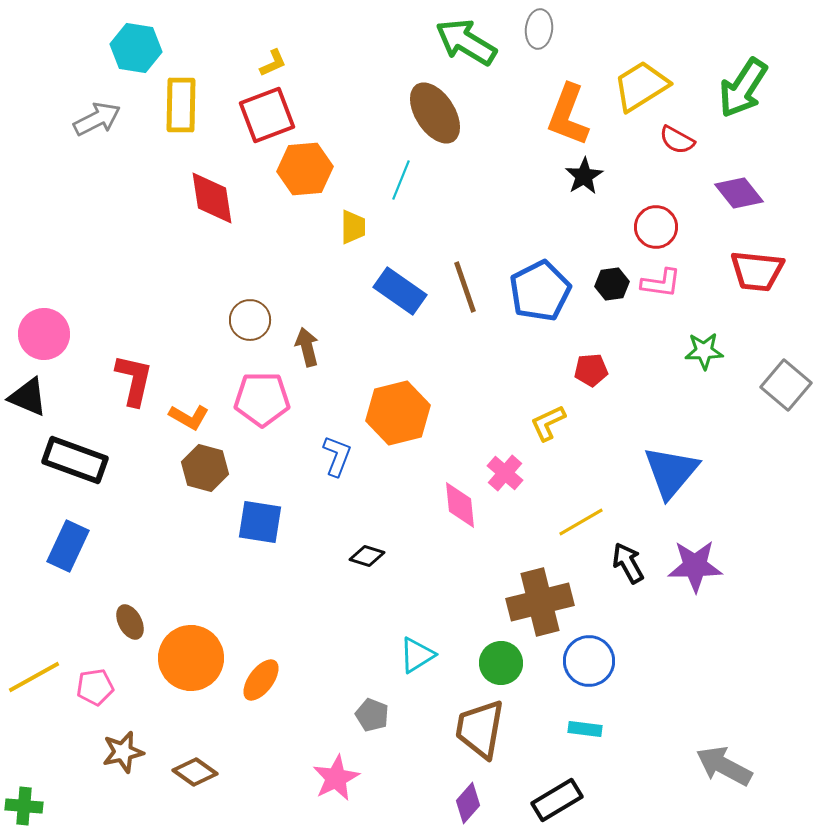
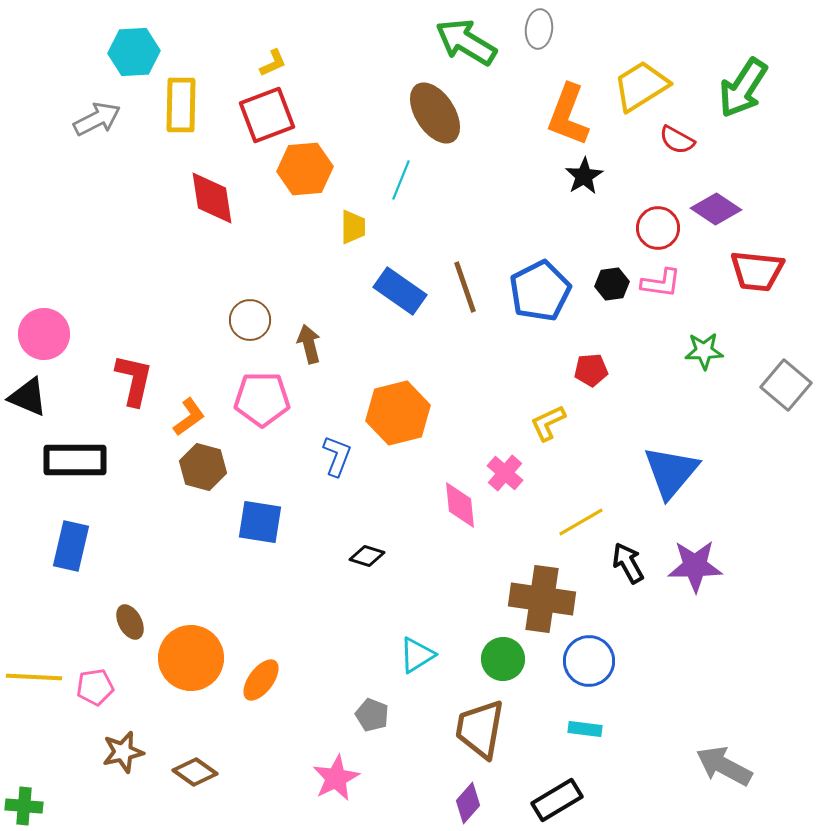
cyan hexagon at (136, 48): moved 2 px left, 4 px down; rotated 12 degrees counterclockwise
purple diamond at (739, 193): moved 23 px left, 16 px down; rotated 18 degrees counterclockwise
red circle at (656, 227): moved 2 px right, 1 px down
brown arrow at (307, 347): moved 2 px right, 3 px up
orange L-shape at (189, 417): rotated 66 degrees counterclockwise
black rectangle at (75, 460): rotated 20 degrees counterclockwise
brown hexagon at (205, 468): moved 2 px left, 1 px up
blue rectangle at (68, 546): moved 3 px right; rotated 12 degrees counterclockwise
brown cross at (540, 602): moved 2 px right, 3 px up; rotated 22 degrees clockwise
green circle at (501, 663): moved 2 px right, 4 px up
yellow line at (34, 677): rotated 32 degrees clockwise
